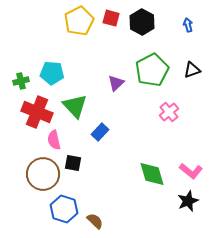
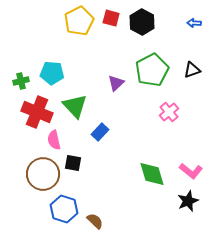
blue arrow: moved 6 px right, 2 px up; rotated 72 degrees counterclockwise
